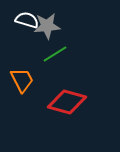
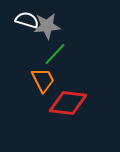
green line: rotated 15 degrees counterclockwise
orange trapezoid: moved 21 px right
red diamond: moved 1 px right, 1 px down; rotated 9 degrees counterclockwise
